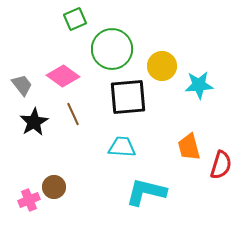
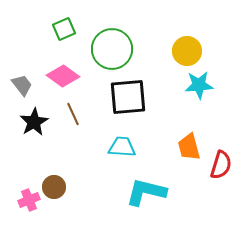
green square: moved 11 px left, 10 px down
yellow circle: moved 25 px right, 15 px up
